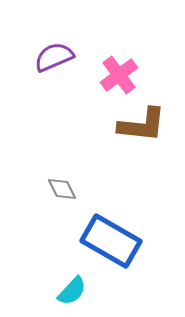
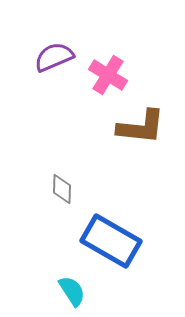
pink cross: moved 11 px left; rotated 21 degrees counterclockwise
brown L-shape: moved 1 px left, 2 px down
gray diamond: rotated 28 degrees clockwise
cyan semicircle: rotated 76 degrees counterclockwise
